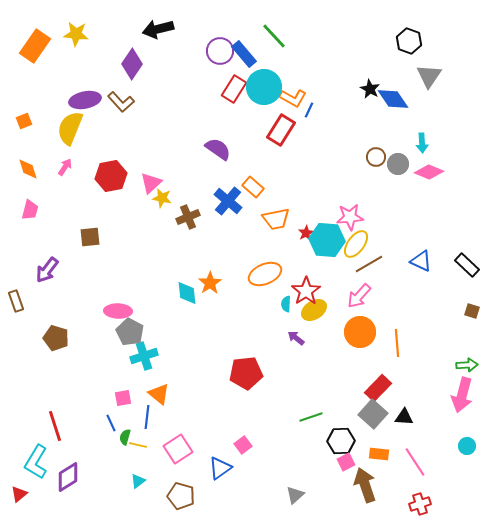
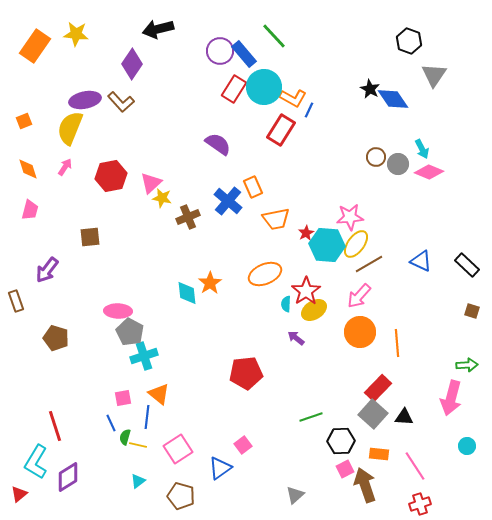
gray triangle at (429, 76): moved 5 px right, 1 px up
cyan arrow at (422, 143): moved 6 px down; rotated 24 degrees counterclockwise
purple semicircle at (218, 149): moved 5 px up
orange rectangle at (253, 187): rotated 25 degrees clockwise
cyan hexagon at (327, 240): moved 5 px down
pink arrow at (462, 395): moved 11 px left, 3 px down
pink square at (346, 462): moved 1 px left, 7 px down
pink line at (415, 462): moved 4 px down
